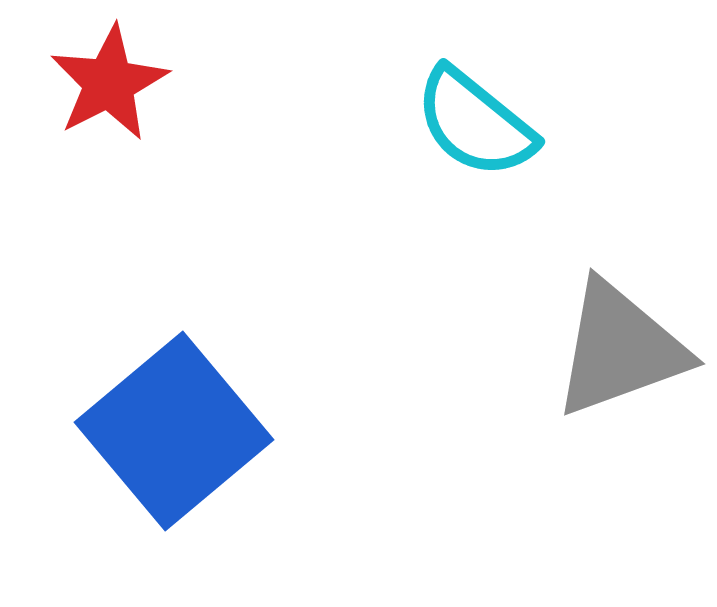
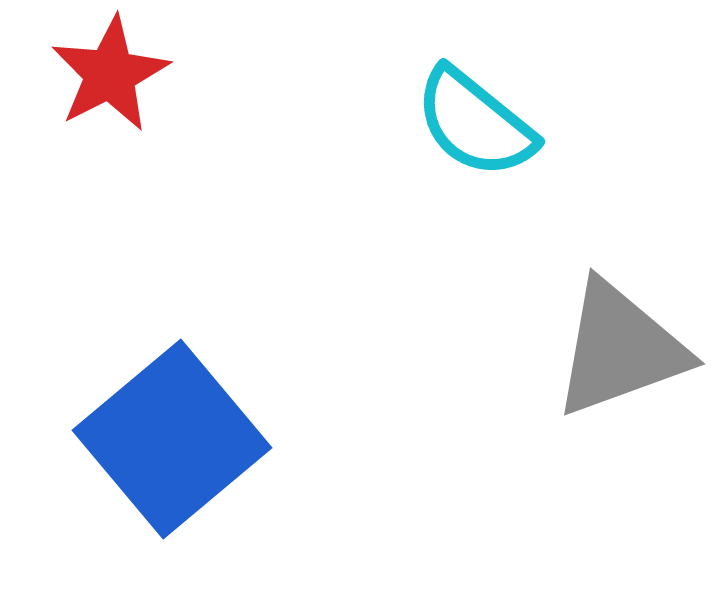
red star: moved 1 px right, 9 px up
blue square: moved 2 px left, 8 px down
